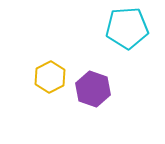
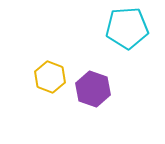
yellow hexagon: rotated 12 degrees counterclockwise
